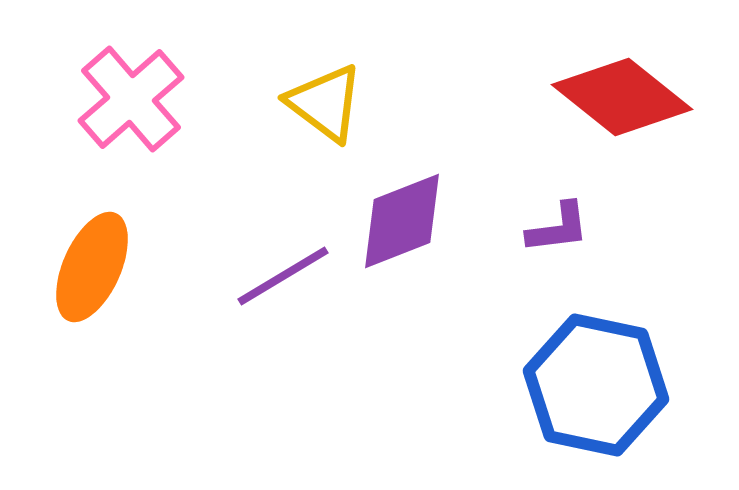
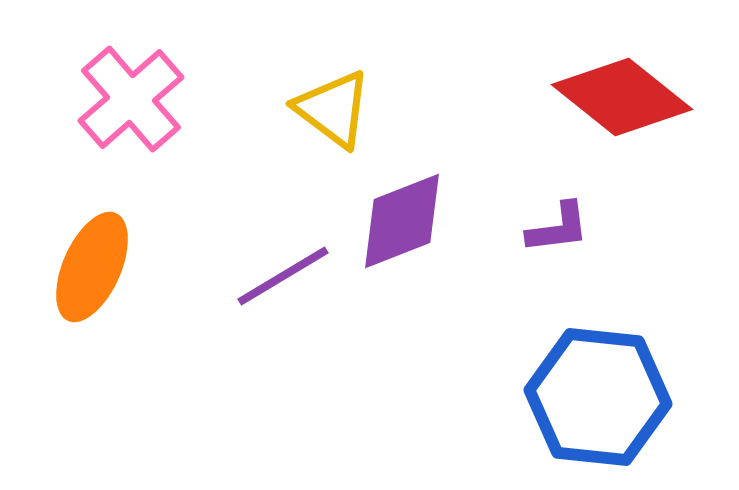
yellow triangle: moved 8 px right, 6 px down
blue hexagon: moved 2 px right, 12 px down; rotated 6 degrees counterclockwise
